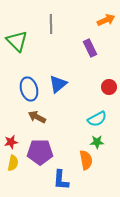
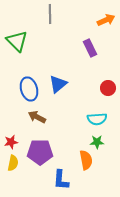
gray line: moved 1 px left, 10 px up
red circle: moved 1 px left, 1 px down
cyan semicircle: rotated 24 degrees clockwise
